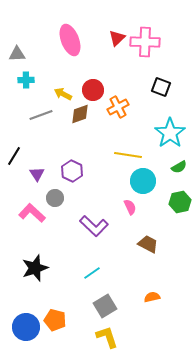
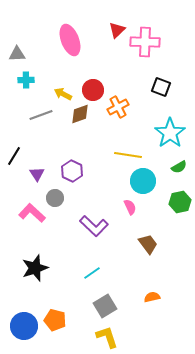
red triangle: moved 8 px up
brown trapezoid: rotated 25 degrees clockwise
blue circle: moved 2 px left, 1 px up
